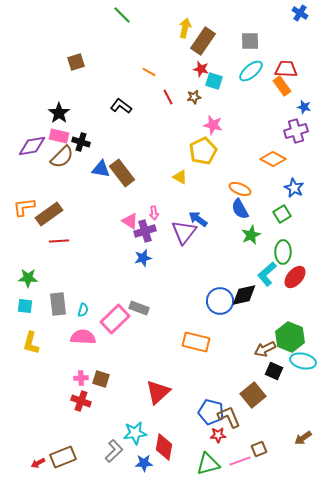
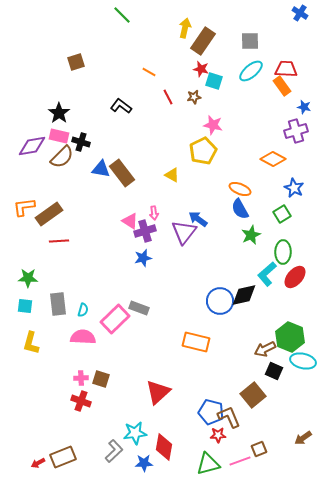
yellow triangle at (180, 177): moved 8 px left, 2 px up
